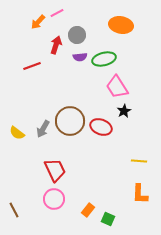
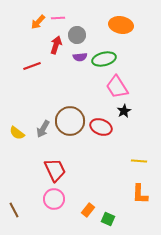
pink line: moved 1 px right, 5 px down; rotated 24 degrees clockwise
